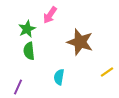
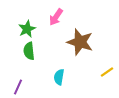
pink arrow: moved 6 px right, 2 px down
